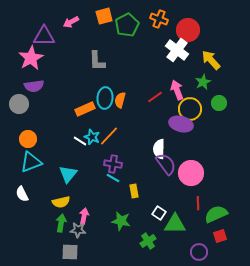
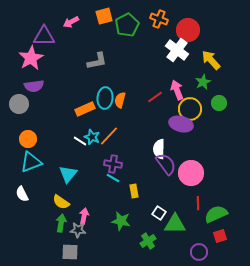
gray L-shape at (97, 61): rotated 100 degrees counterclockwise
yellow semicircle at (61, 202): rotated 48 degrees clockwise
